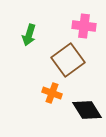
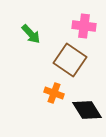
green arrow: moved 2 px right, 1 px up; rotated 60 degrees counterclockwise
brown square: moved 2 px right; rotated 20 degrees counterclockwise
orange cross: moved 2 px right
